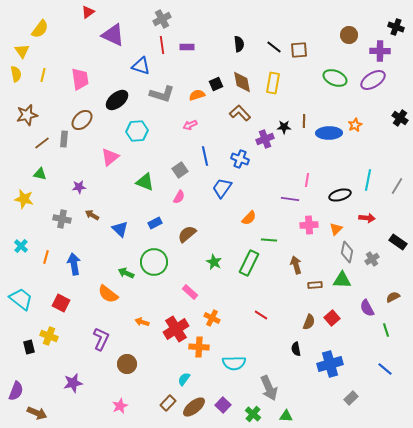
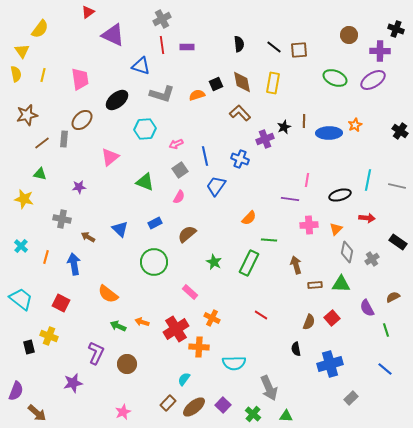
black cross at (396, 27): moved 2 px down
black cross at (400, 118): moved 13 px down
pink arrow at (190, 125): moved 14 px left, 19 px down
black star at (284, 127): rotated 24 degrees counterclockwise
cyan hexagon at (137, 131): moved 8 px right, 2 px up
gray line at (397, 186): rotated 72 degrees clockwise
blue trapezoid at (222, 188): moved 6 px left, 2 px up
brown arrow at (92, 215): moved 4 px left, 22 px down
green arrow at (126, 273): moved 8 px left, 53 px down
green triangle at (342, 280): moved 1 px left, 4 px down
purple L-shape at (101, 339): moved 5 px left, 14 px down
pink star at (120, 406): moved 3 px right, 6 px down
brown arrow at (37, 413): rotated 18 degrees clockwise
